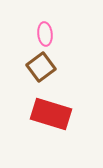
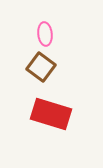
brown square: rotated 16 degrees counterclockwise
